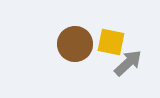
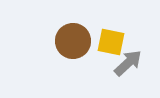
brown circle: moved 2 px left, 3 px up
